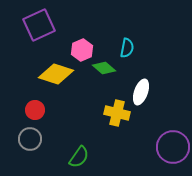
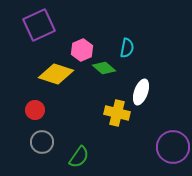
gray circle: moved 12 px right, 3 px down
